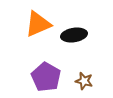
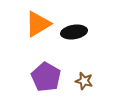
orange triangle: rotated 8 degrees counterclockwise
black ellipse: moved 3 px up
